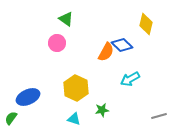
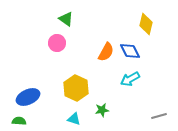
blue diamond: moved 8 px right, 6 px down; rotated 20 degrees clockwise
green semicircle: moved 8 px right, 3 px down; rotated 56 degrees clockwise
